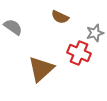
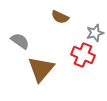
gray semicircle: moved 7 px right, 14 px down
red cross: moved 4 px right, 2 px down
brown triangle: rotated 8 degrees counterclockwise
